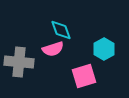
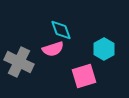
gray cross: rotated 20 degrees clockwise
